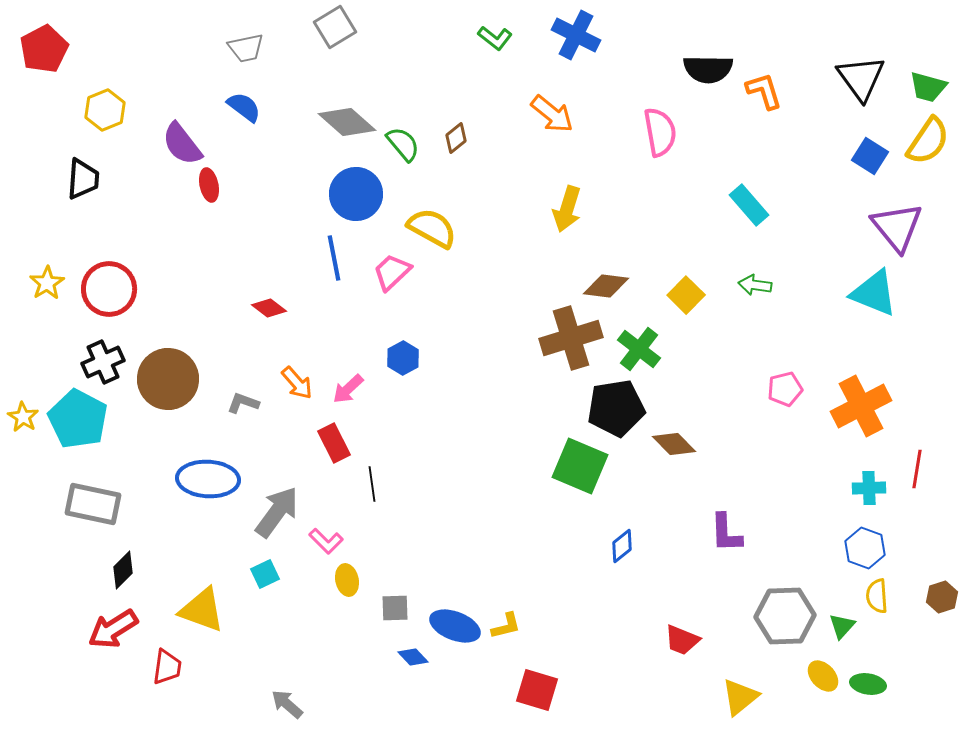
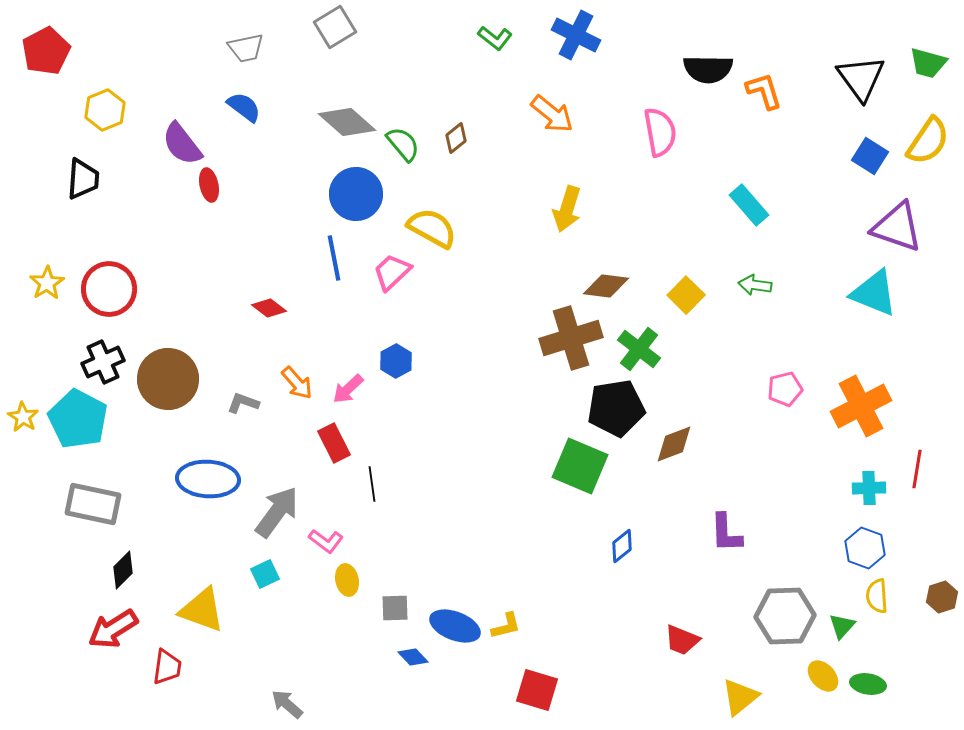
red pentagon at (44, 49): moved 2 px right, 2 px down
green trapezoid at (928, 87): moved 24 px up
purple triangle at (897, 227): rotated 32 degrees counterclockwise
blue hexagon at (403, 358): moved 7 px left, 3 px down
brown diamond at (674, 444): rotated 66 degrees counterclockwise
pink L-shape at (326, 541): rotated 8 degrees counterclockwise
